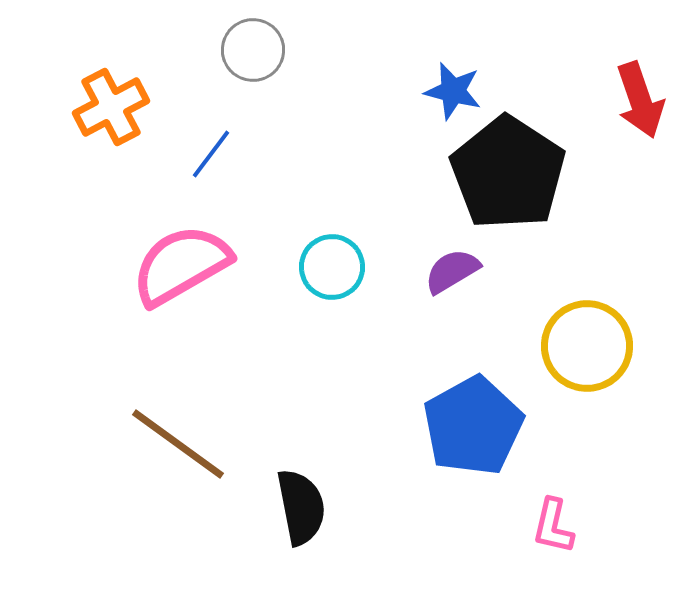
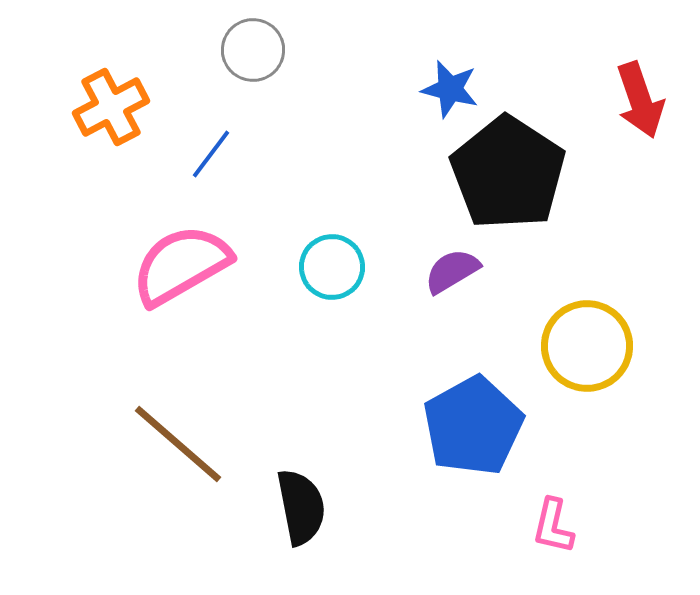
blue star: moved 3 px left, 2 px up
brown line: rotated 5 degrees clockwise
